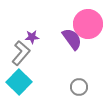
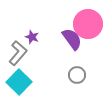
purple star: rotated 24 degrees clockwise
gray L-shape: moved 3 px left
gray circle: moved 2 px left, 12 px up
